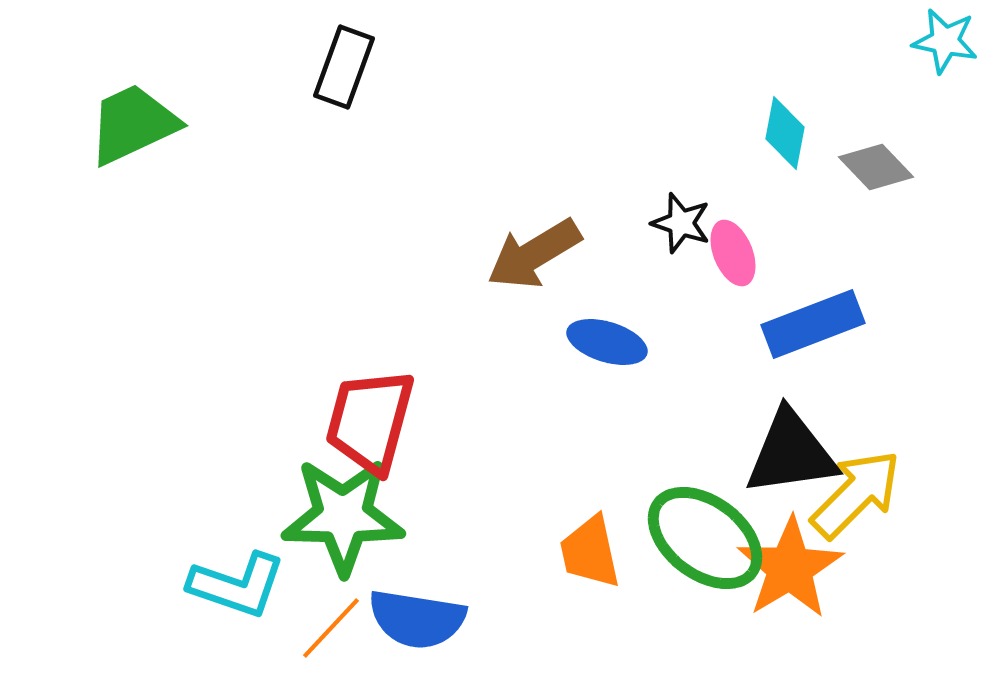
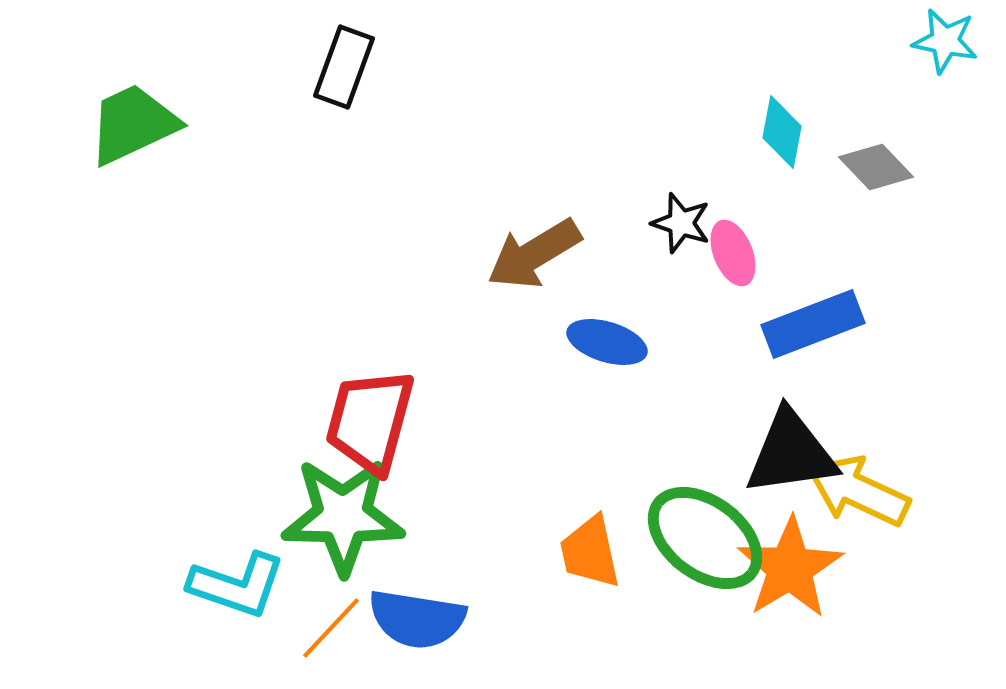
cyan diamond: moved 3 px left, 1 px up
yellow arrow: moved 2 px right, 3 px up; rotated 110 degrees counterclockwise
